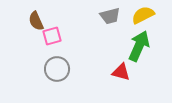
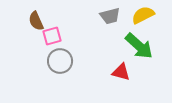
green arrow: rotated 108 degrees clockwise
gray circle: moved 3 px right, 8 px up
